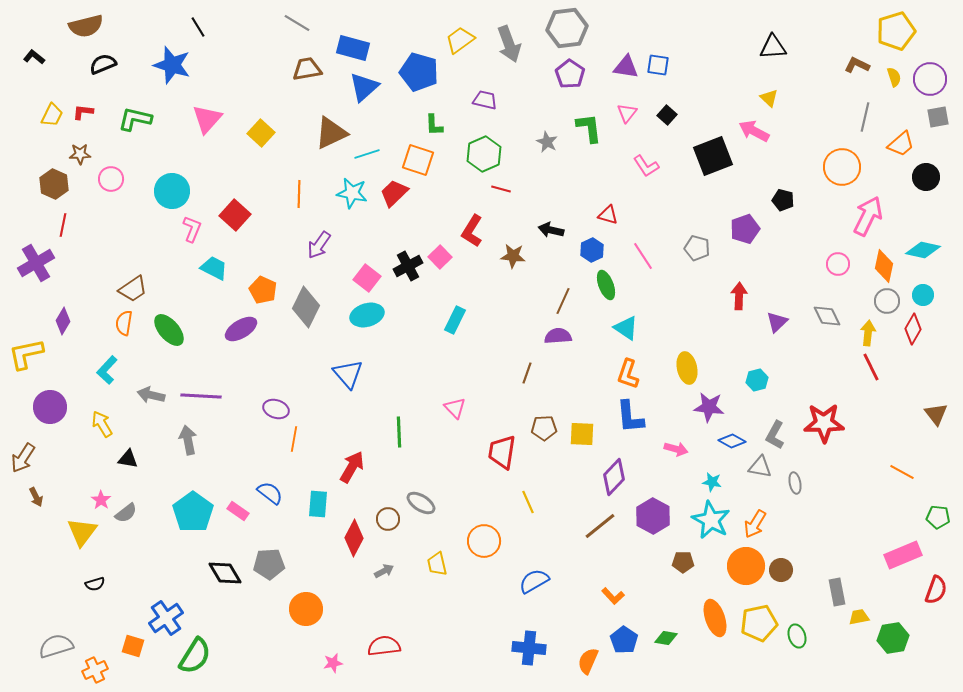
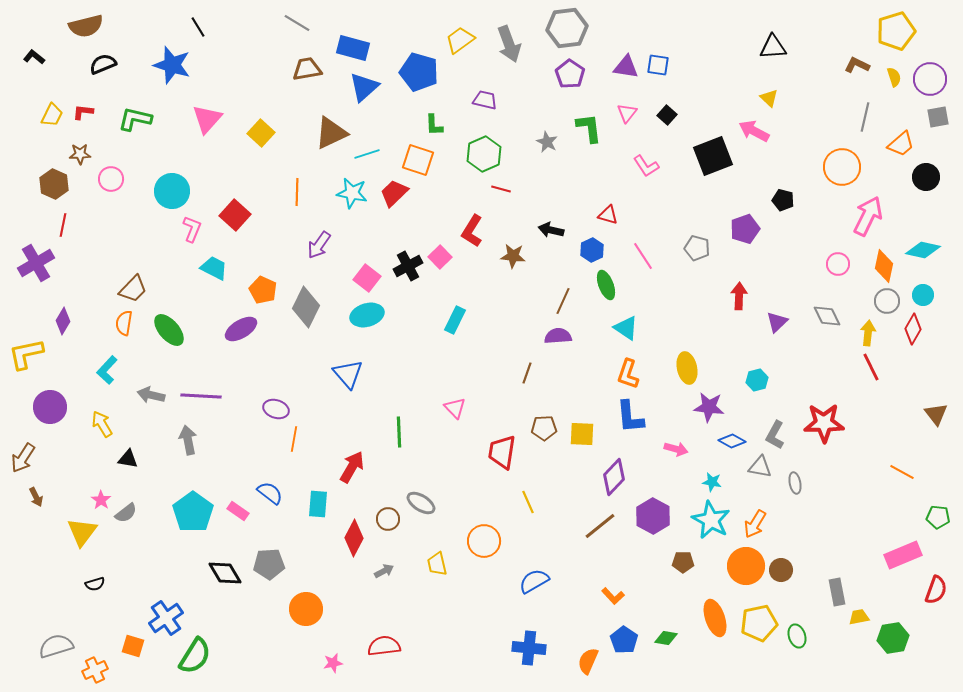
orange line at (299, 194): moved 2 px left, 2 px up
brown trapezoid at (133, 289): rotated 12 degrees counterclockwise
